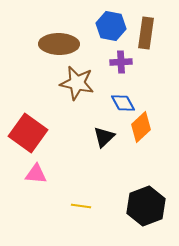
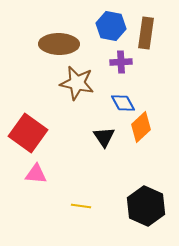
black triangle: rotated 20 degrees counterclockwise
black hexagon: rotated 15 degrees counterclockwise
